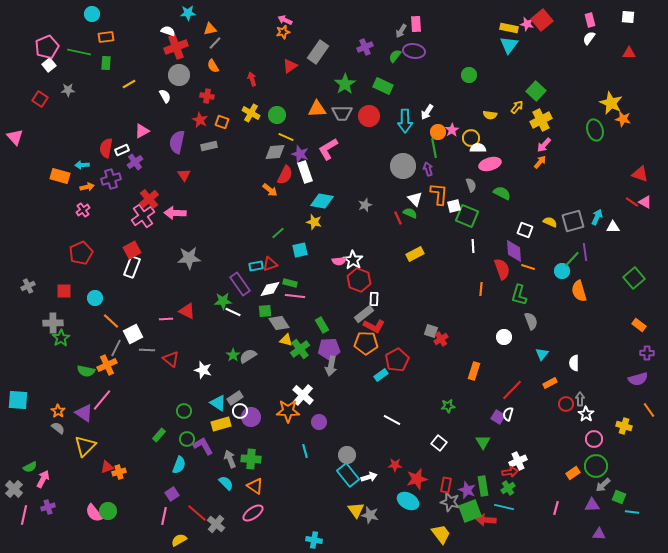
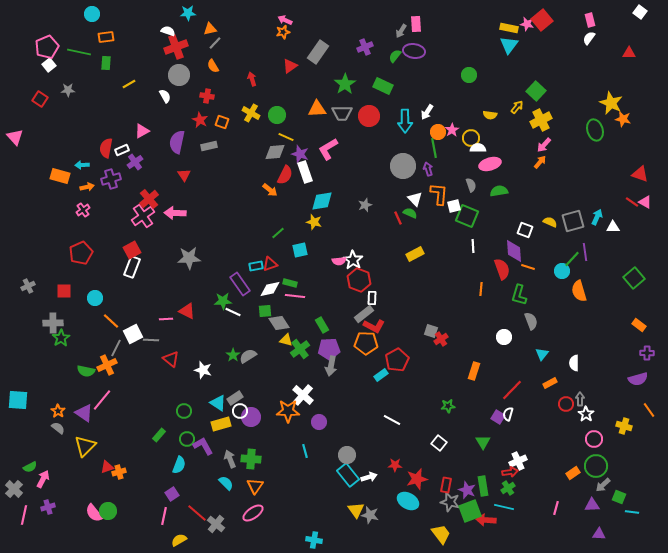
white square at (628, 17): moved 12 px right, 5 px up; rotated 32 degrees clockwise
green semicircle at (502, 193): moved 3 px left, 2 px up; rotated 36 degrees counterclockwise
cyan diamond at (322, 201): rotated 20 degrees counterclockwise
white rectangle at (374, 299): moved 2 px left, 1 px up
gray line at (147, 350): moved 4 px right, 10 px up
orange triangle at (255, 486): rotated 30 degrees clockwise
